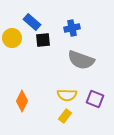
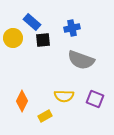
yellow circle: moved 1 px right
yellow semicircle: moved 3 px left, 1 px down
yellow rectangle: moved 20 px left; rotated 24 degrees clockwise
